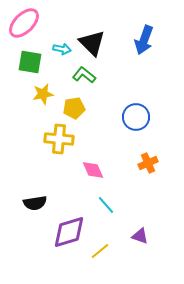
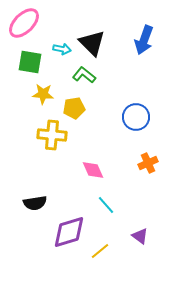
yellow star: rotated 15 degrees clockwise
yellow cross: moved 7 px left, 4 px up
purple triangle: rotated 18 degrees clockwise
